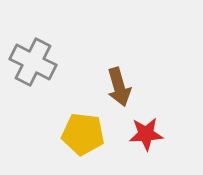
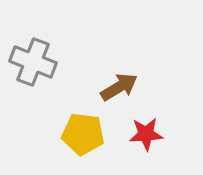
gray cross: rotated 6 degrees counterclockwise
brown arrow: rotated 105 degrees counterclockwise
